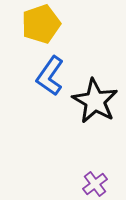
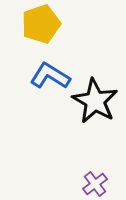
blue L-shape: rotated 87 degrees clockwise
